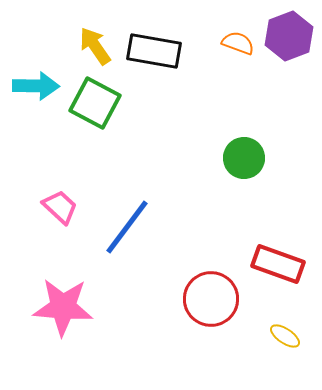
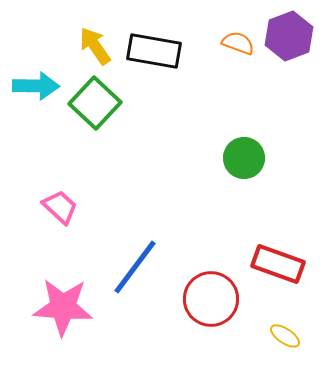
green square: rotated 15 degrees clockwise
blue line: moved 8 px right, 40 px down
